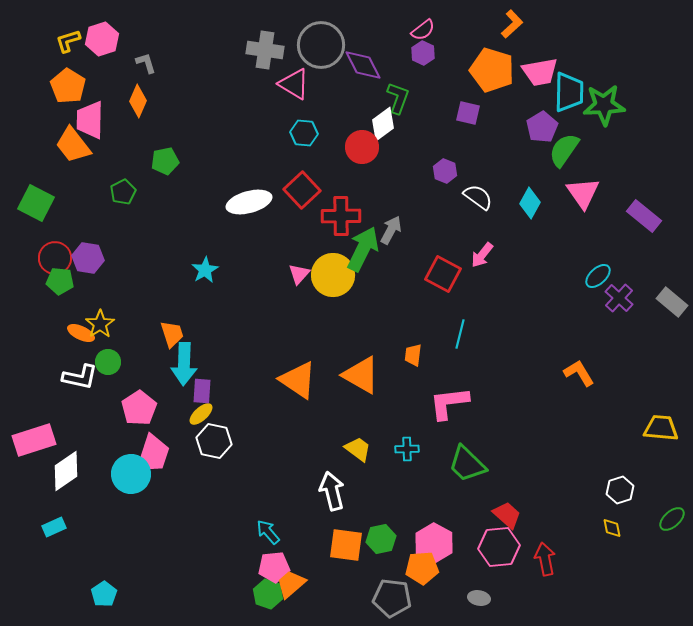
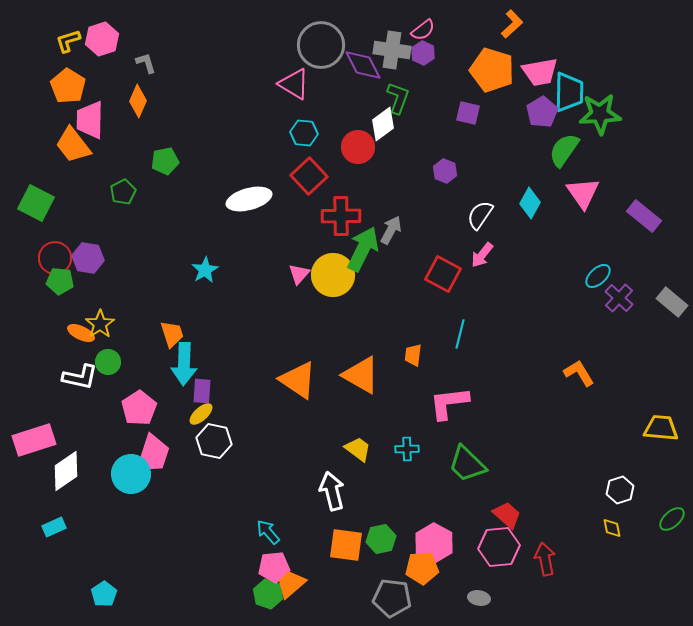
gray cross at (265, 50): moved 127 px right
green star at (604, 105): moved 4 px left, 9 px down
purple pentagon at (542, 127): moved 15 px up
red circle at (362, 147): moved 4 px left
red square at (302, 190): moved 7 px right, 14 px up
white semicircle at (478, 197): moved 2 px right, 18 px down; rotated 92 degrees counterclockwise
white ellipse at (249, 202): moved 3 px up
